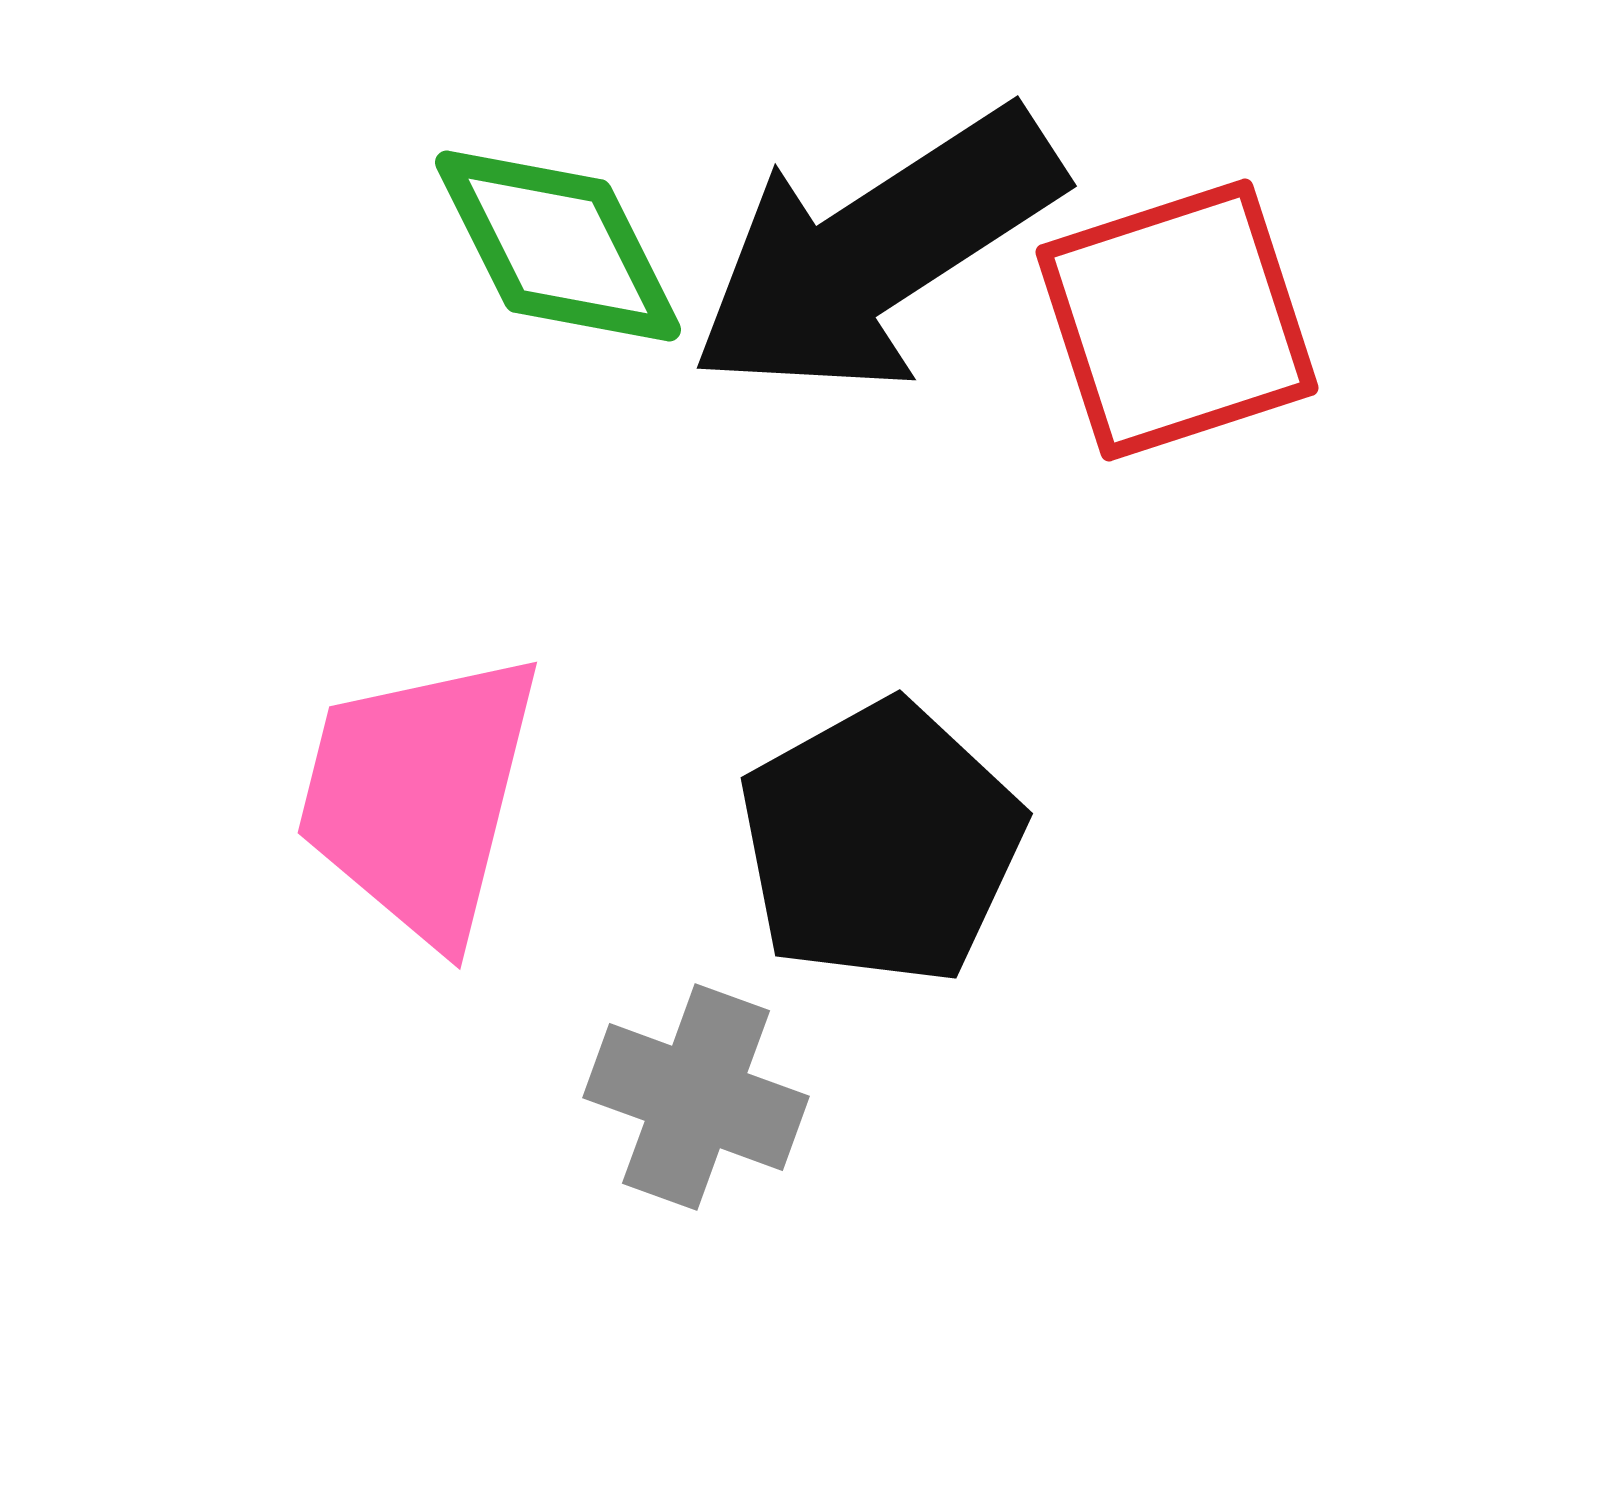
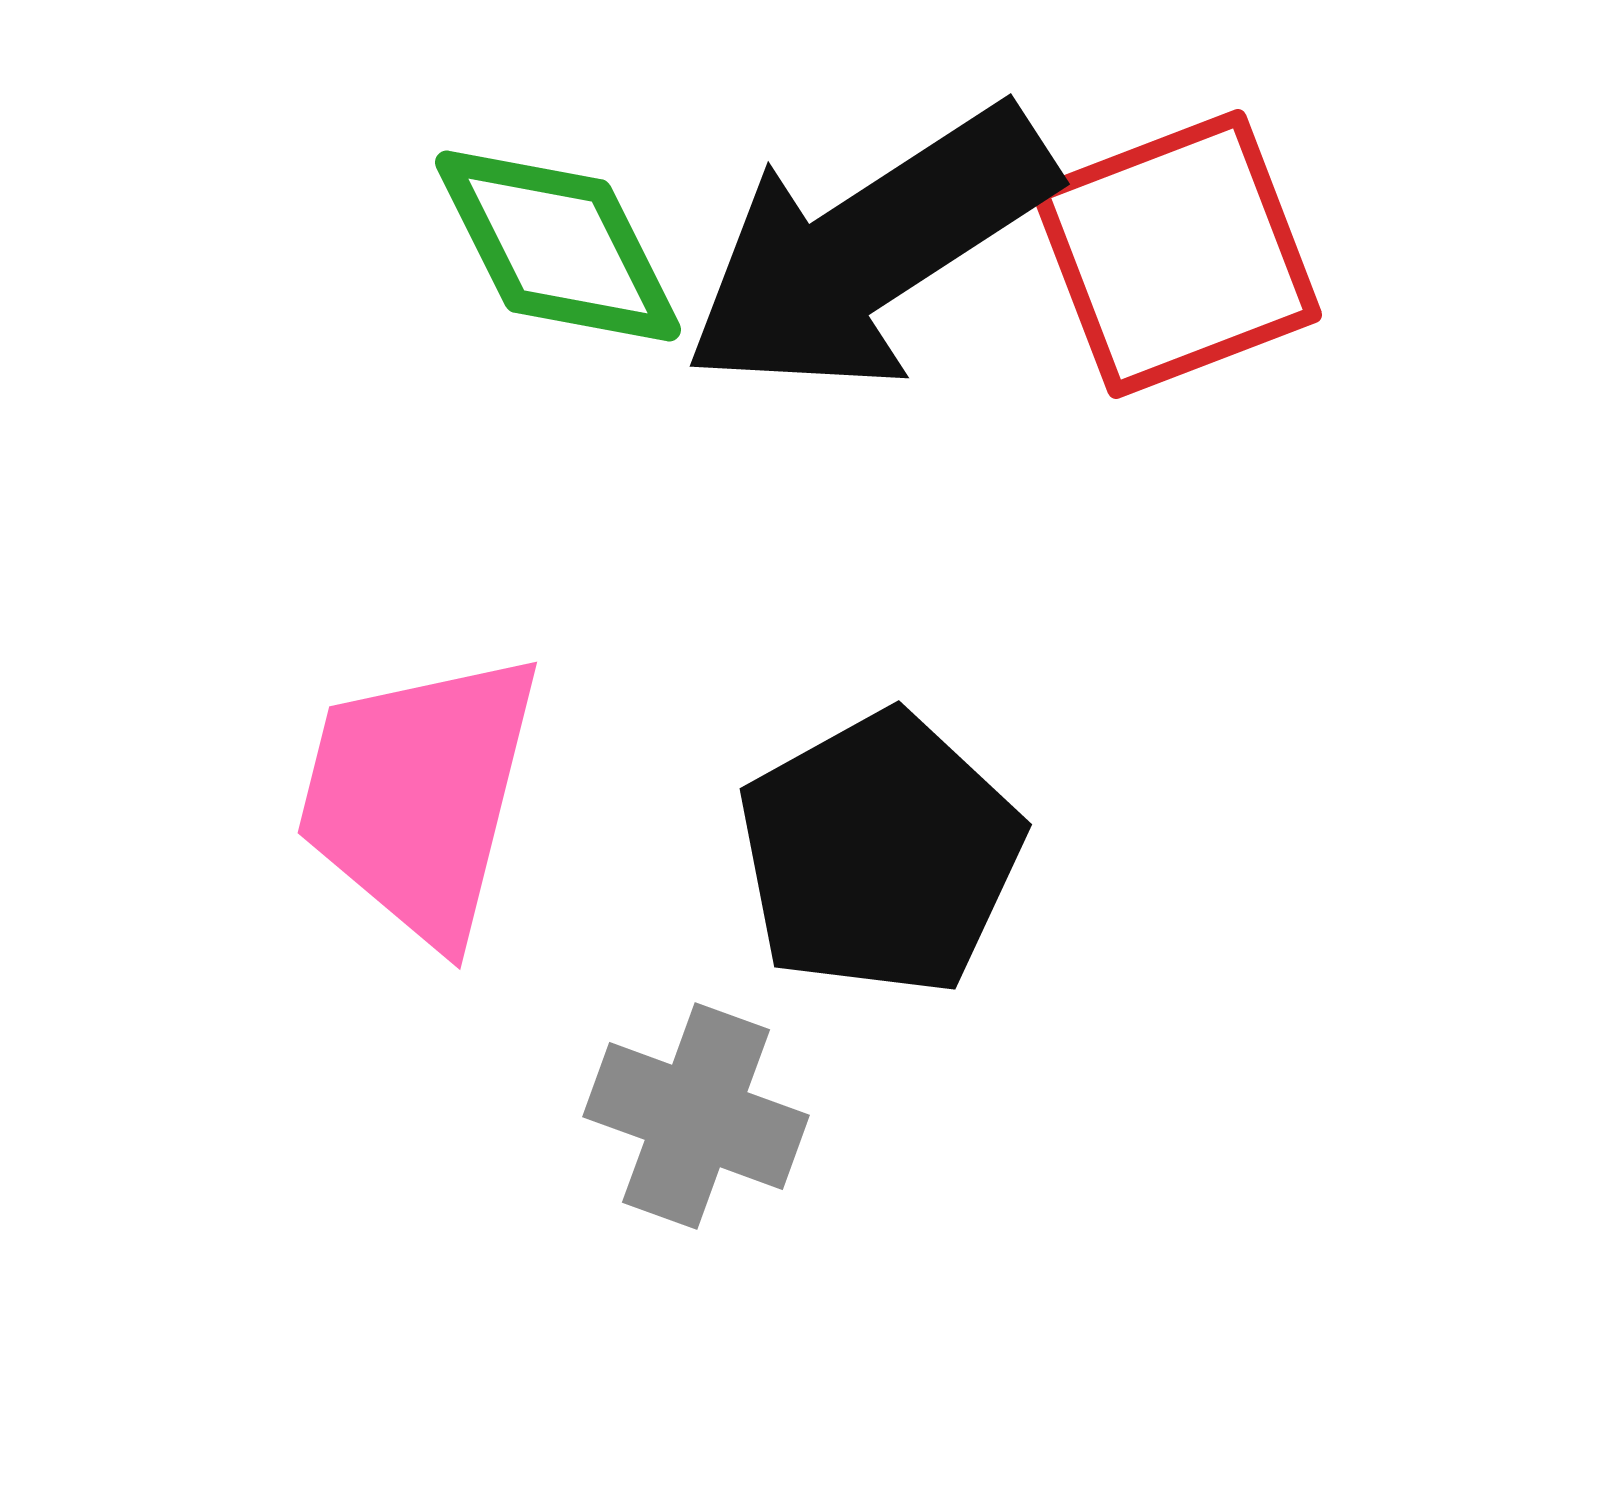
black arrow: moved 7 px left, 2 px up
red square: moved 66 px up; rotated 3 degrees counterclockwise
black pentagon: moved 1 px left, 11 px down
gray cross: moved 19 px down
